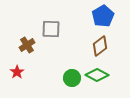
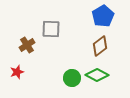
red star: rotated 16 degrees clockwise
